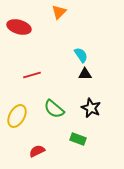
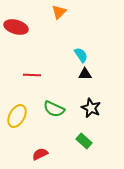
red ellipse: moved 3 px left
red line: rotated 18 degrees clockwise
green semicircle: rotated 15 degrees counterclockwise
green rectangle: moved 6 px right, 2 px down; rotated 21 degrees clockwise
red semicircle: moved 3 px right, 3 px down
